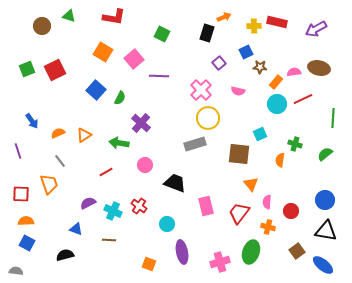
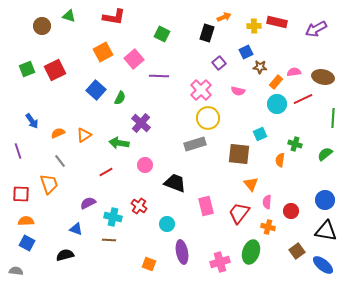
orange square at (103, 52): rotated 30 degrees clockwise
brown ellipse at (319, 68): moved 4 px right, 9 px down
cyan cross at (113, 211): moved 6 px down; rotated 12 degrees counterclockwise
